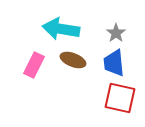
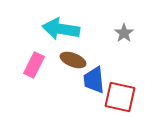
gray star: moved 8 px right
blue trapezoid: moved 20 px left, 17 px down
red square: moved 1 px up
